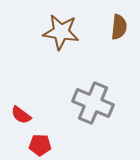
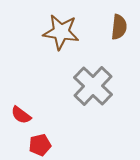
gray cross: moved 17 px up; rotated 21 degrees clockwise
red pentagon: rotated 15 degrees counterclockwise
